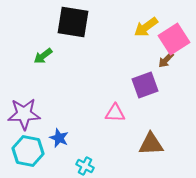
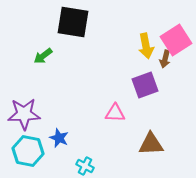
yellow arrow: moved 19 px down; rotated 65 degrees counterclockwise
pink square: moved 2 px right, 1 px down
brown arrow: moved 1 px left, 1 px up; rotated 30 degrees counterclockwise
